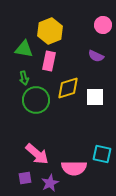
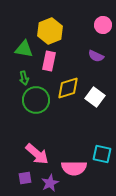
white square: rotated 36 degrees clockwise
